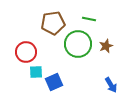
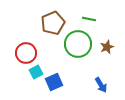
brown pentagon: rotated 15 degrees counterclockwise
brown star: moved 1 px right, 1 px down
red circle: moved 1 px down
cyan square: rotated 24 degrees counterclockwise
blue arrow: moved 10 px left
